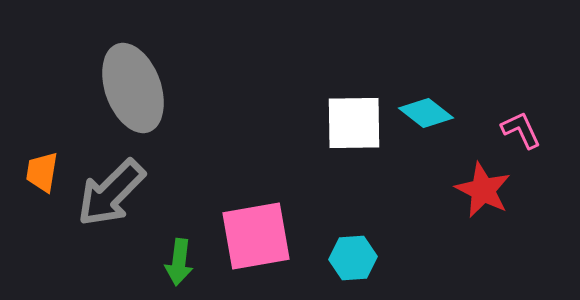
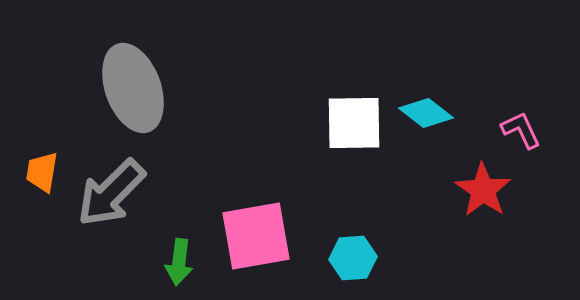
red star: rotated 8 degrees clockwise
